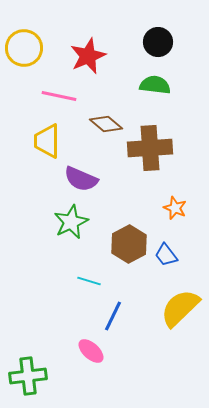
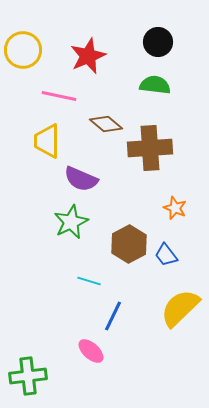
yellow circle: moved 1 px left, 2 px down
